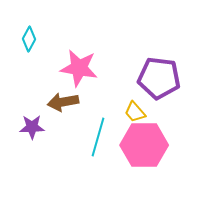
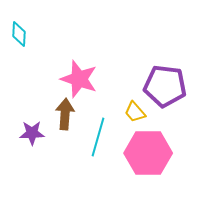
cyan diamond: moved 10 px left, 5 px up; rotated 25 degrees counterclockwise
pink star: moved 11 px down; rotated 9 degrees clockwise
purple pentagon: moved 6 px right, 8 px down
brown arrow: moved 2 px right, 12 px down; rotated 104 degrees clockwise
purple star: moved 6 px down
pink hexagon: moved 4 px right, 8 px down
